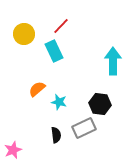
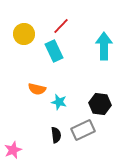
cyan arrow: moved 9 px left, 15 px up
orange semicircle: rotated 126 degrees counterclockwise
gray rectangle: moved 1 px left, 2 px down
